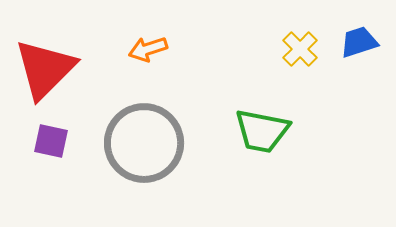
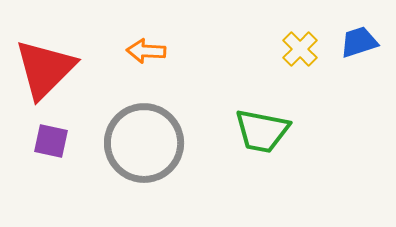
orange arrow: moved 2 px left, 2 px down; rotated 21 degrees clockwise
